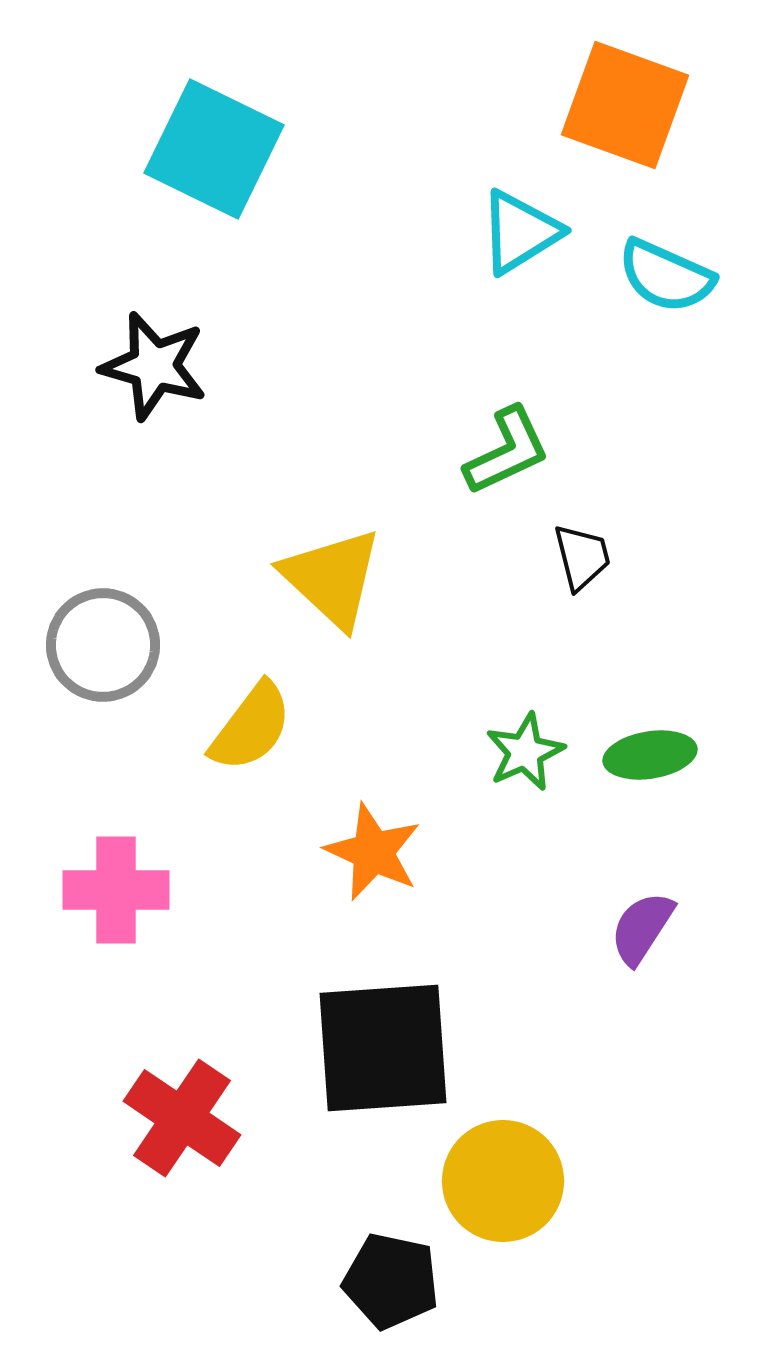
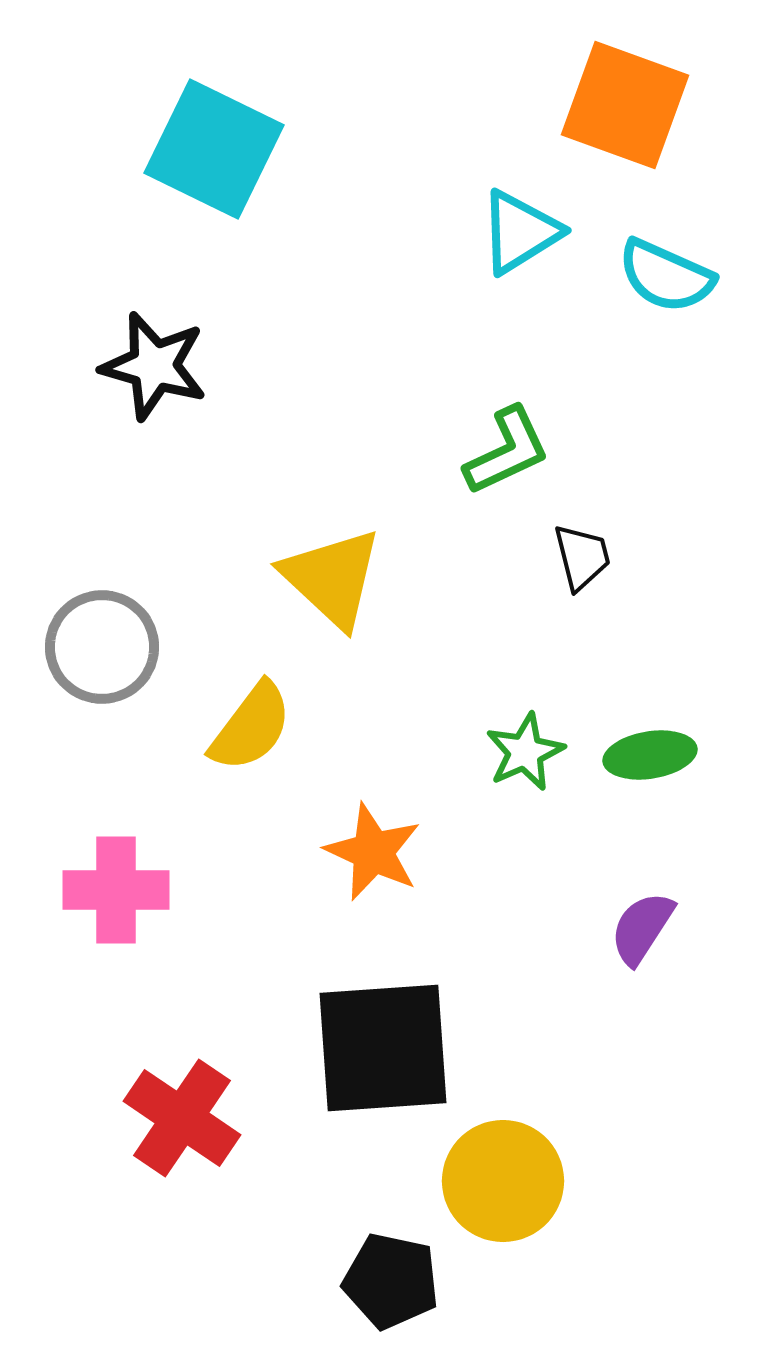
gray circle: moved 1 px left, 2 px down
